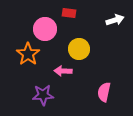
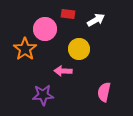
red rectangle: moved 1 px left, 1 px down
white arrow: moved 19 px left; rotated 12 degrees counterclockwise
orange star: moved 3 px left, 5 px up
